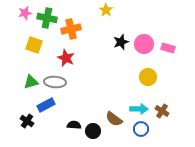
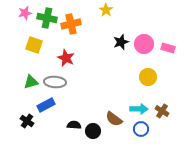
orange cross: moved 5 px up
